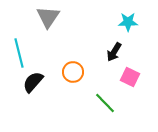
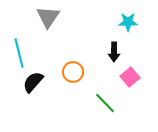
black arrow: rotated 30 degrees counterclockwise
pink square: rotated 24 degrees clockwise
